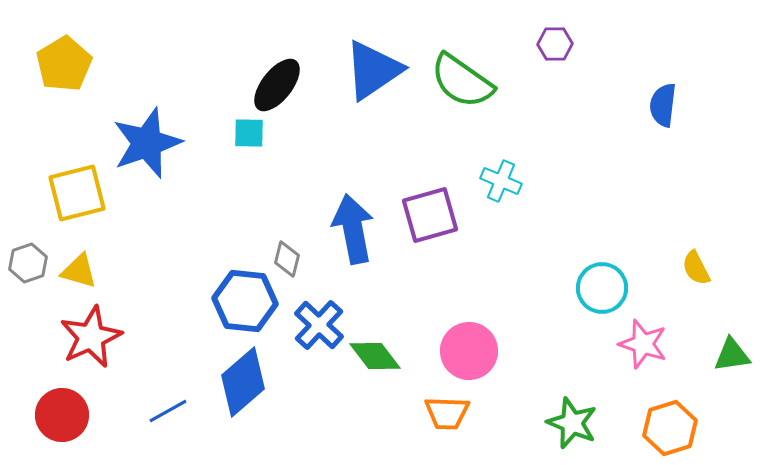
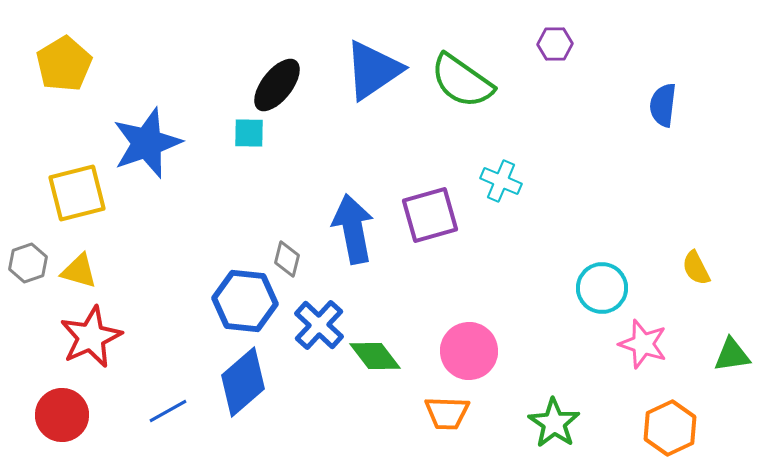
green star: moved 18 px left; rotated 12 degrees clockwise
orange hexagon: rotated 8 degrees counterclockwise
